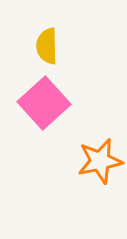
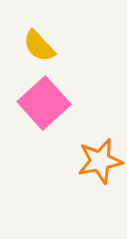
yellow semicircle: moved 8 px left; rotated 42 degrees counterclockwise
